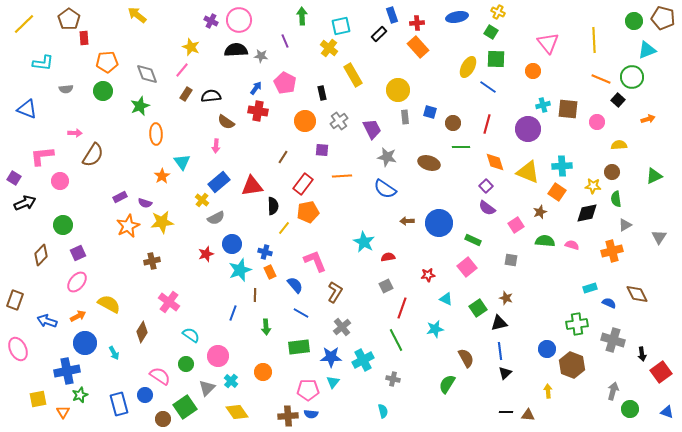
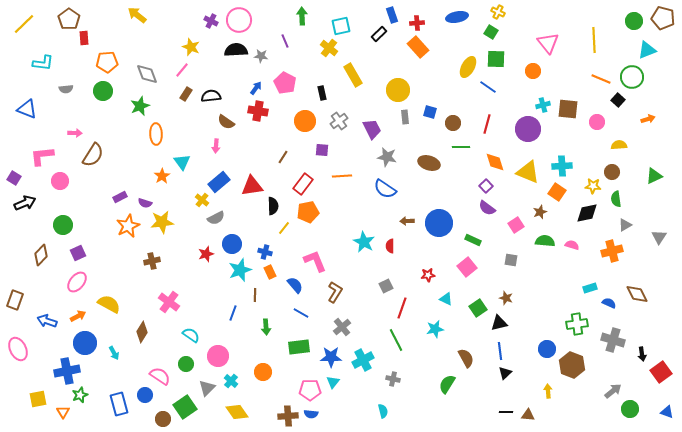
red semicircle at (388, 257): moved 2 px right, 11 px up; rotated 80 degrees counterclockwise
pink pentagon at (308, 390): moved 2 px right
gray arrow at (613, 391): rotated 36 degrees clockwise
